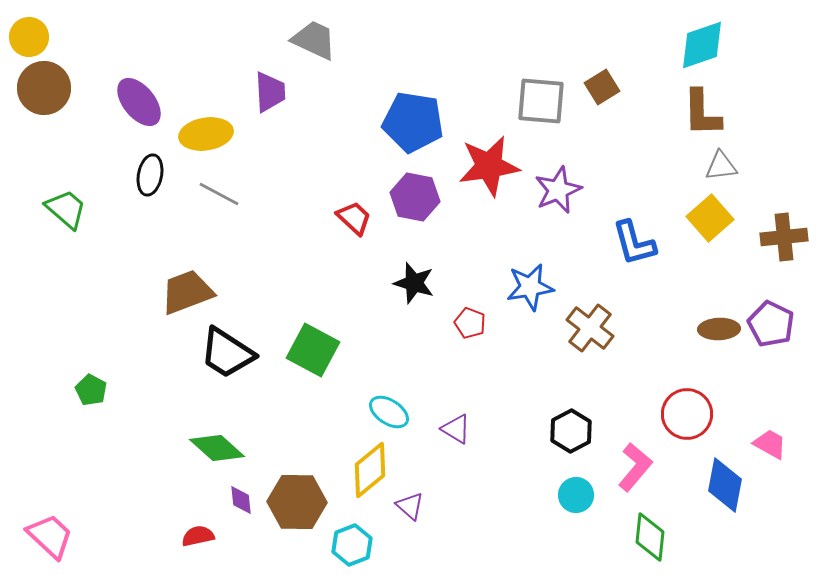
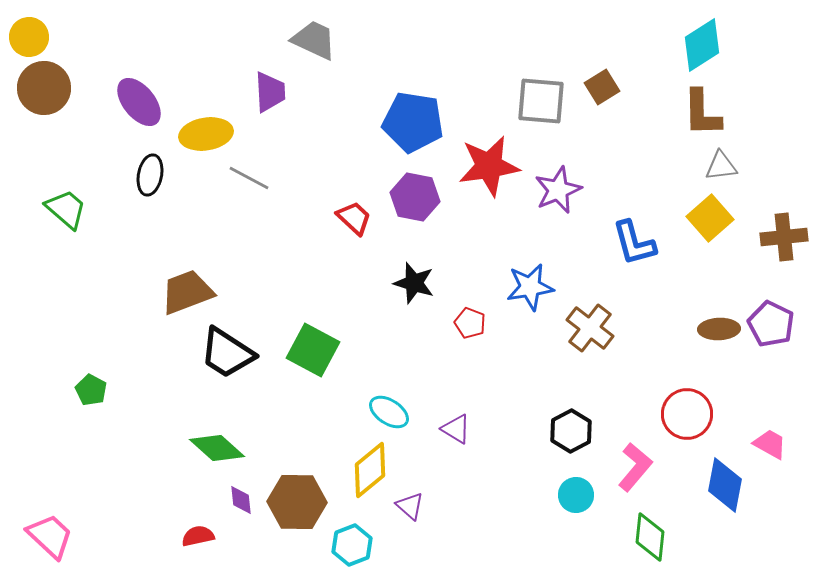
cyan diamond at (702, 45): rotated 14 degrees counterclockwise
gray line at (219, 194): moved 30 px right, 16 px up
